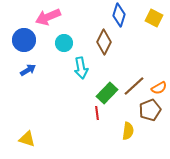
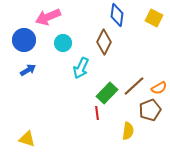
blue diamond: moved 2 px left; rotated 10 degrees counterclockwise
cyan circle: moved 1 px left
cyan arrow: rotated 35 degrees clockwise
